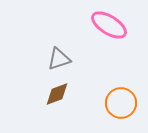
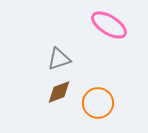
brown diamond: moved 2 px right, 2 px up
orange circle: moved 23 px left
